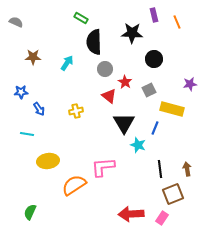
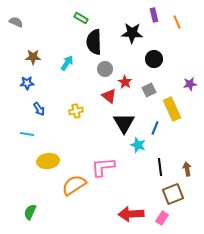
blue star: moved 6 px right, 9 px up
yellow rectangle: rotated 50 degrees clockwise
black line: moved 2 px up
